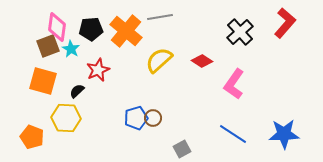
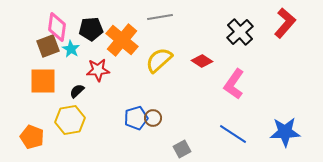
orange cross: moved 4 px left, 9 px down
red star: rotated 20 degrees clockwise
orange square: rotated 16 degrees counterclockwise
yellow hexagon: moved 4 px right, 2 px down; rotated 12 degrees counterclockwise
blue star: moved 1 px right, 2 px up
